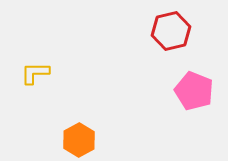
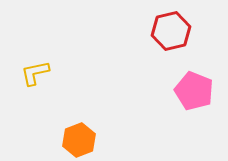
yellow L-shape: rotated 12 degrees counterclockwise
orange hexagon: rotated 8 degrees clockwise
